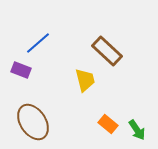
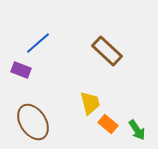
yellow trapezoid: moved 5 px right, 23 px down
